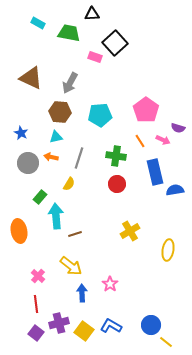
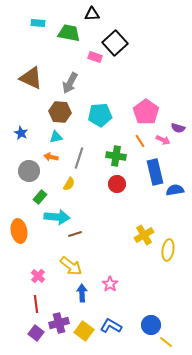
cyan rectangle: rotated 24 degrees counterclockwise
pink pentagon: moved 2 px down
gray circle: moved 1 px right, 8 px down
cyan arrow: moved 1 px right, 1 px down; rotated 100 degrees clockwise
yellow cross: moved 14 px right, 4 px down
